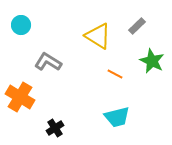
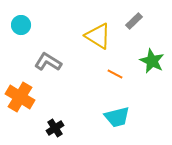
gray rectangle: moved 3 px left, 5 px up
